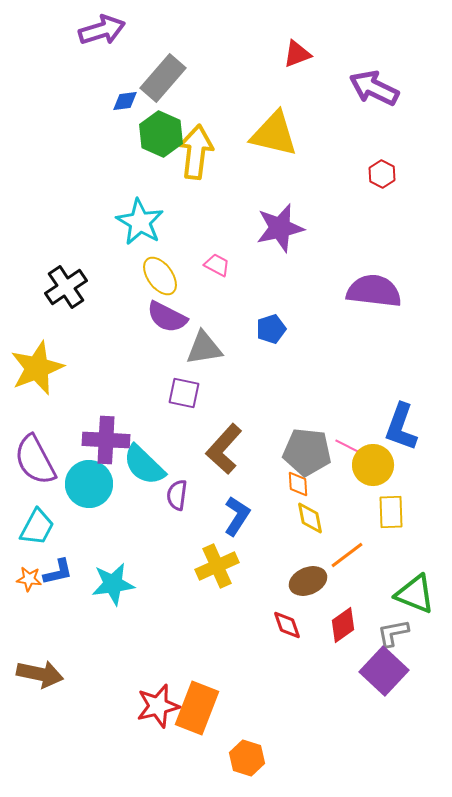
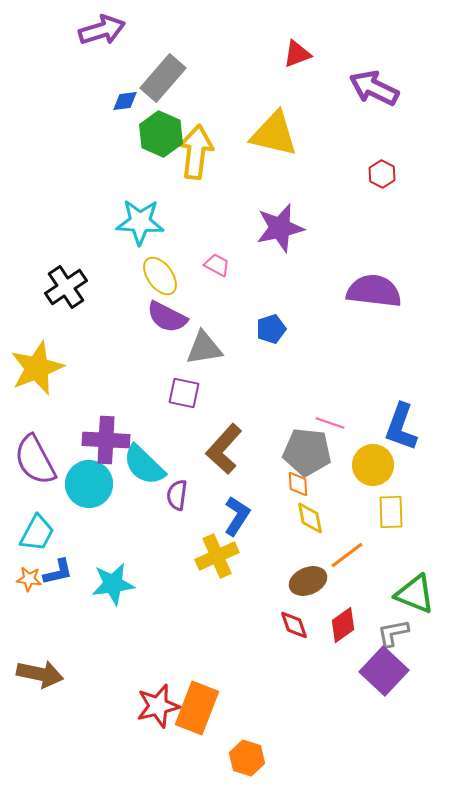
cyan star at (140, 222): rotated 27 degrees counterclockwise
pink line at (349, 447): moved 19 px left, 24 px up; rotated 8 degrees counterclockwise
cyan trapezoid at (37, 527): moved 6 px down
yellow cross at (217, 566): moved 10 px up
red diamond at (287, 625): moved 7 px right
